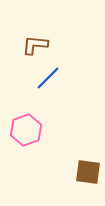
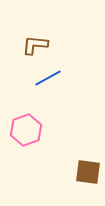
blue line: rotated 16 degrees clockwise
